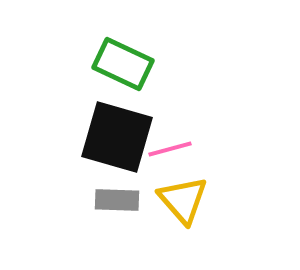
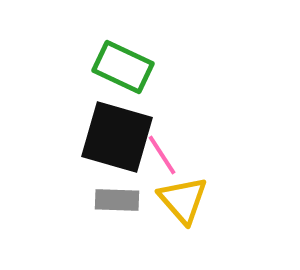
green rectangle: moved 3 px down
pink line: moved 8 px left, 6 px down; rotated 72 degrees clockwise
